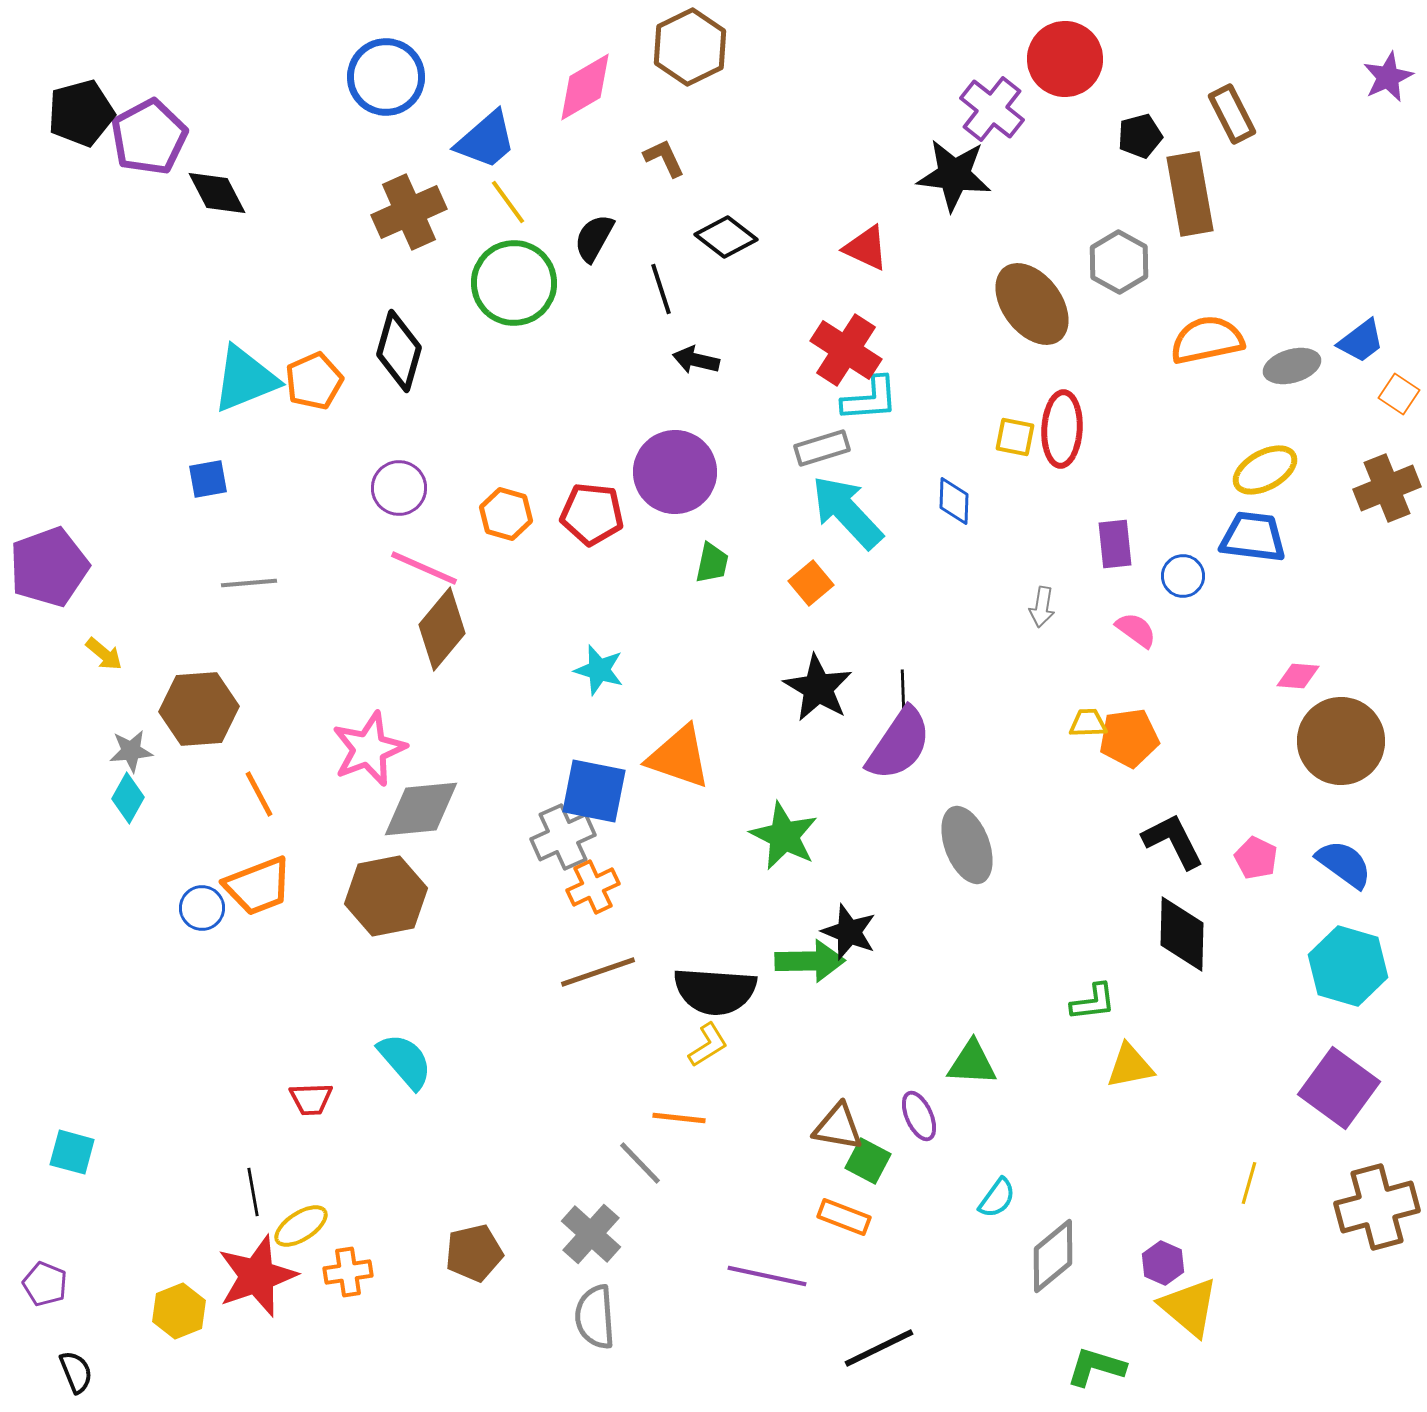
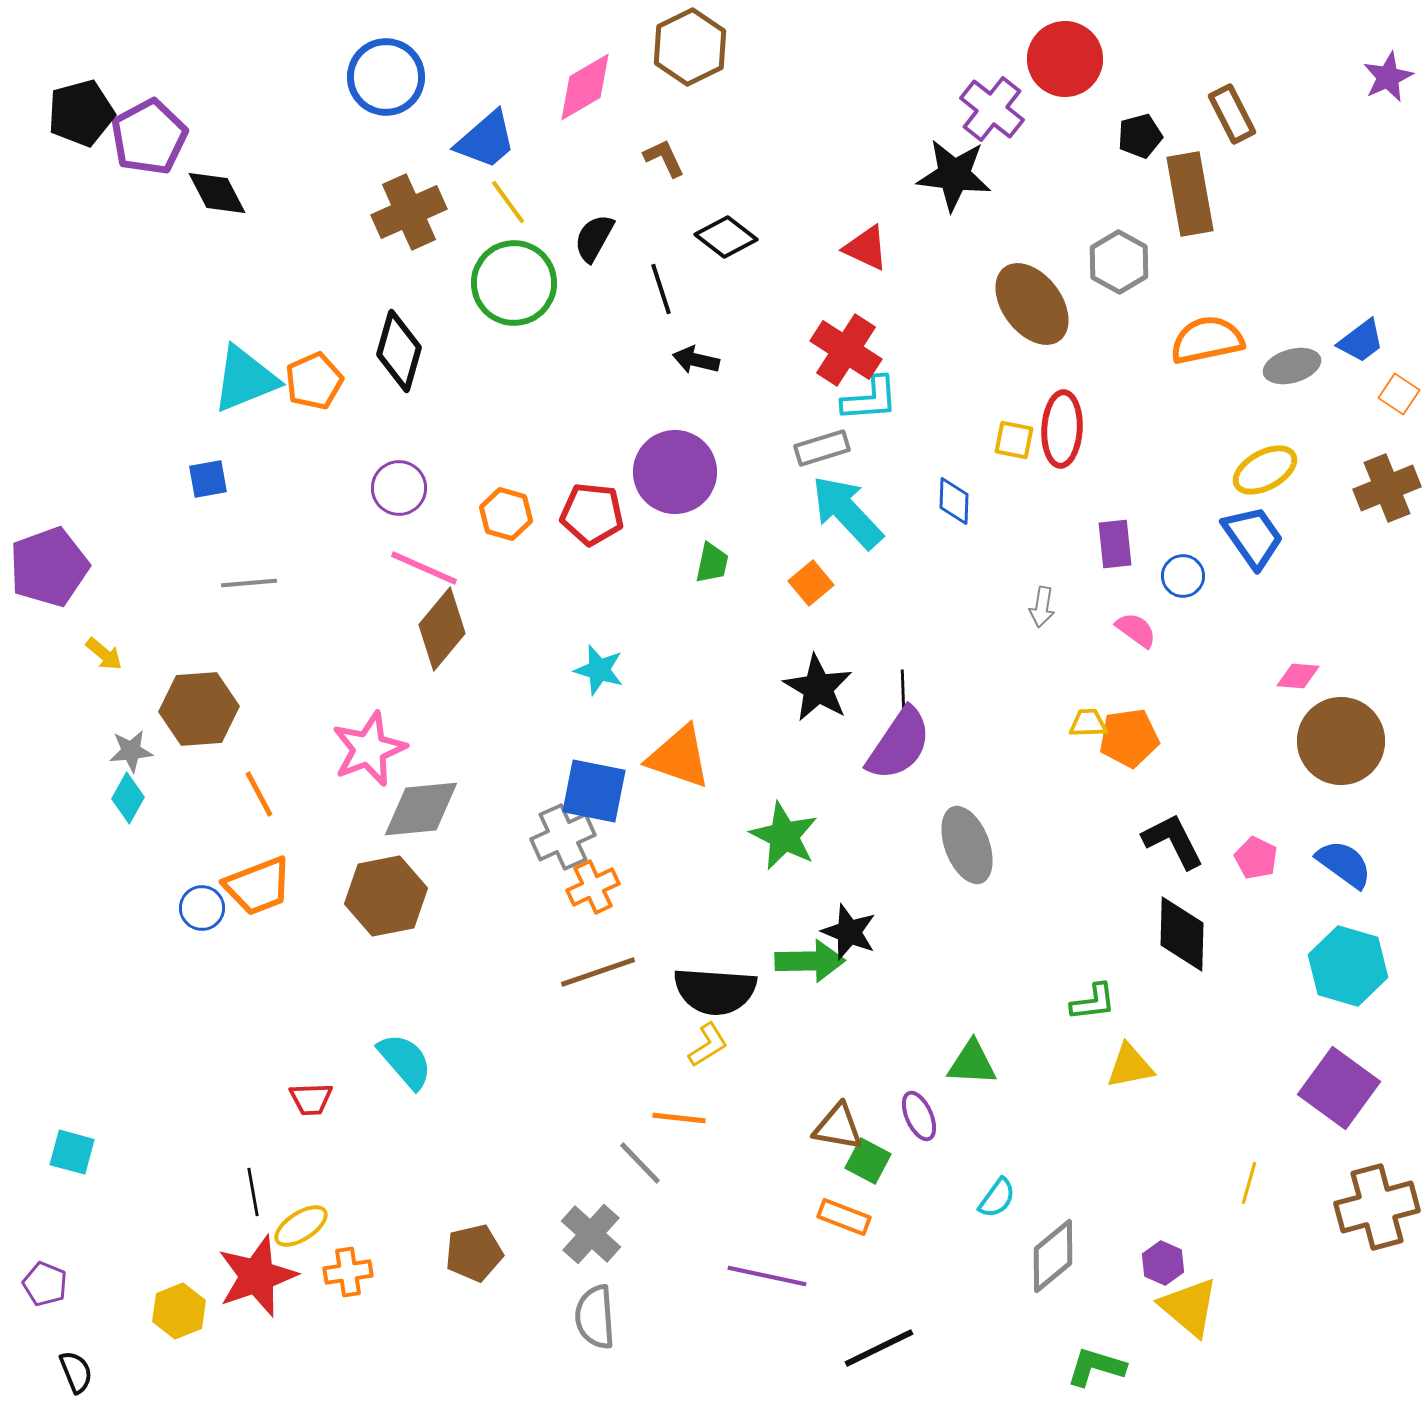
yellow square at (1015, 437): moved 1 px left, 3 px down
blue trapezoid at (1253, 537): rotated 48 degrees clockwise
